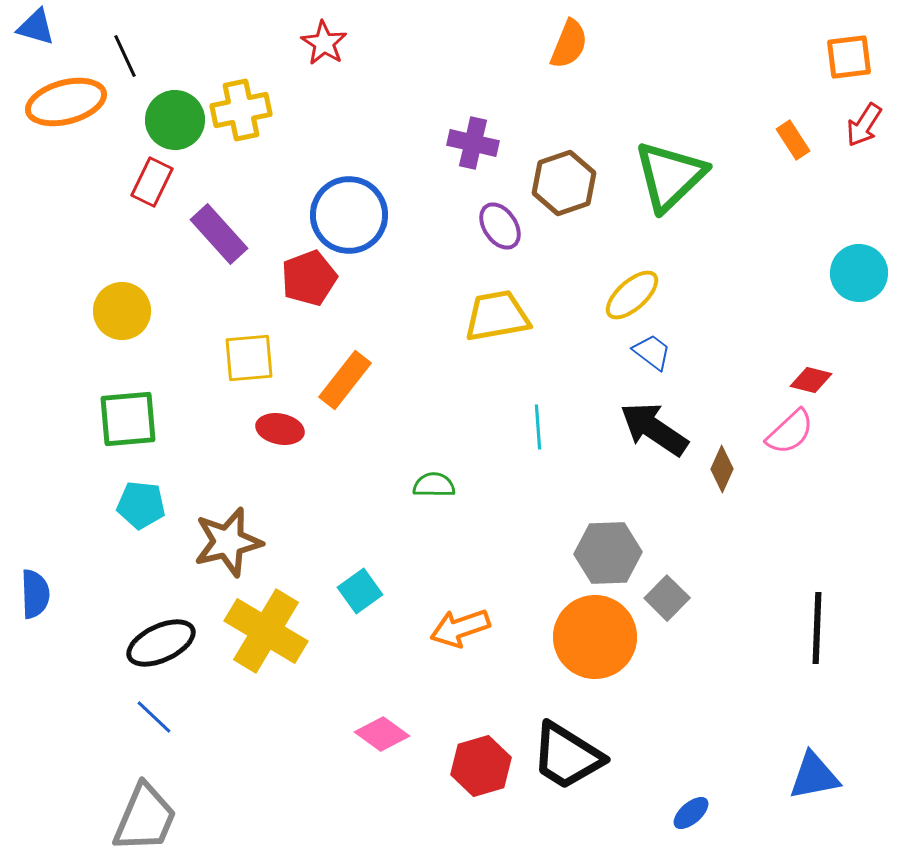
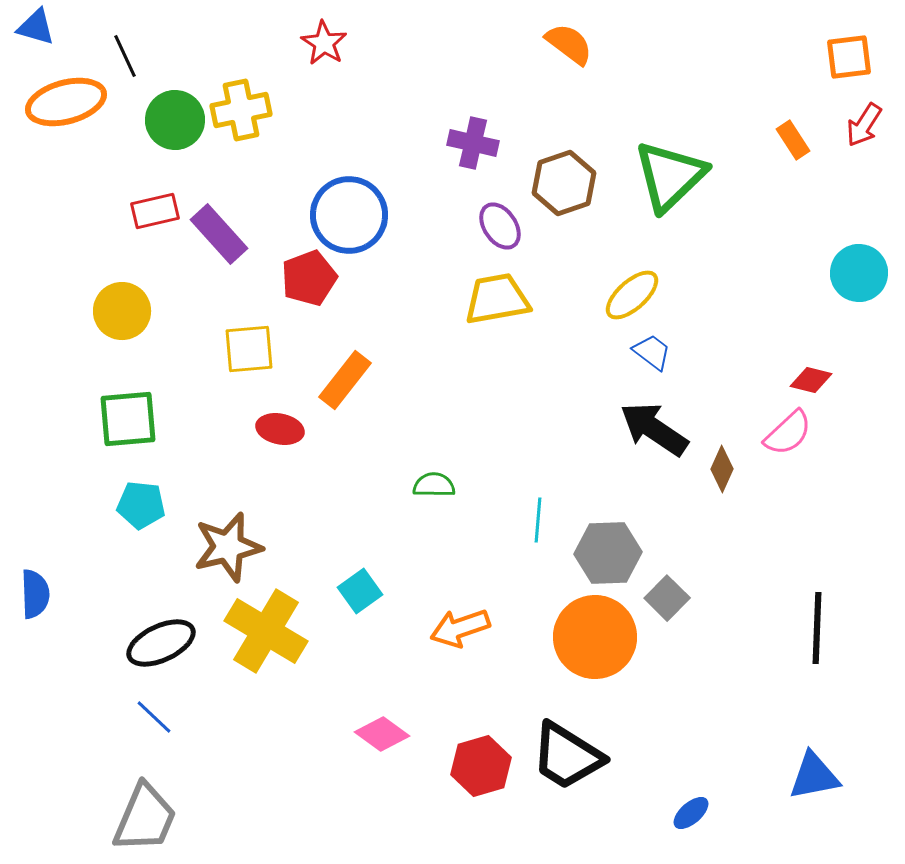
orange semicircle at (569, 44): rotated 75 degrees counterclockwise
red rectangle at (152, 182): moved 3 px right, 29 px down; rotated 51 degrees clockwise
yellow trapezoid at (497, 316): moved 17 px up
yellow square at (249, 358): moved 9 px up
cyan line at (538, 427): moved 93 px down; rotated 9 degrees clockwise
pink semicircle at (790, 432): moved 2 px left, 1 px down
brown star at (228, 542): moved 5 px down
